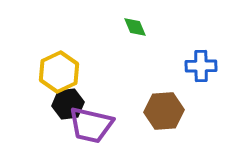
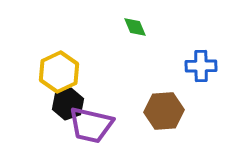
black hexagon: rotated 12 degrees counterclockwise
